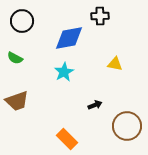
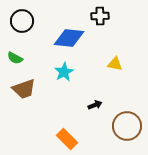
blue diamond: rotated 16 degrees clockwise
brown trapezoid: moved 7 px right, 12 px up
